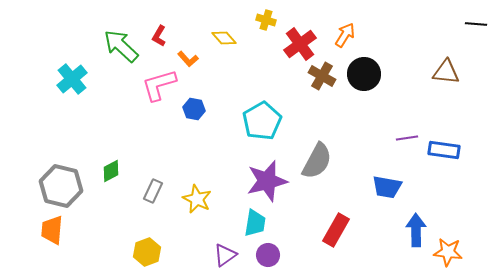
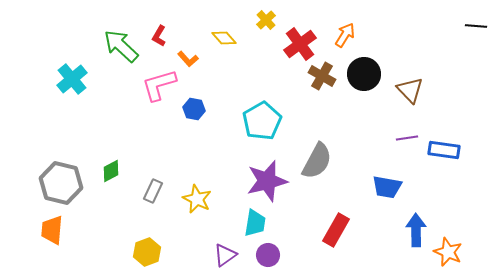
yellow cross: rotated 30 degrees clockwise
black line: moved 2 px down
brown triangle: moved 36 px left, 18 px down; rotated 40 degrees clockwise
gray hexagon: moved 3 px up
orange star: rotated 16 degrees clockwise
